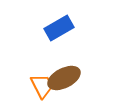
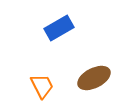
brown ellipse: moved 30 px right
